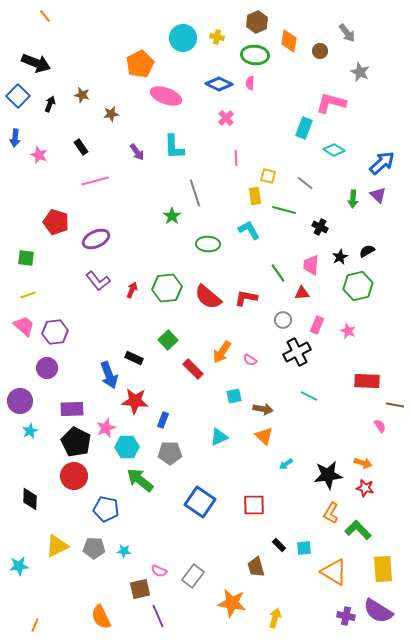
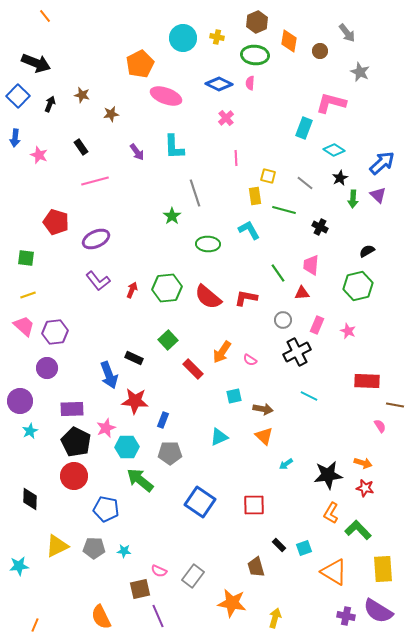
black star at (340, 257): moved 79 px up
cyan square at (304, 548): rotated 14 degrees counterclockwise
